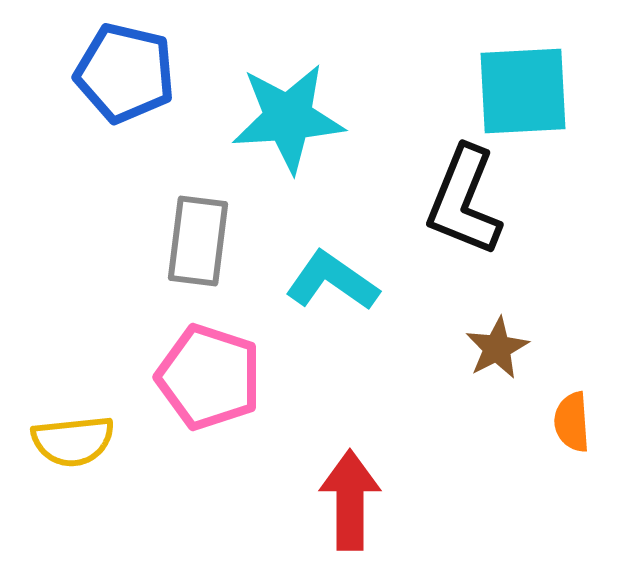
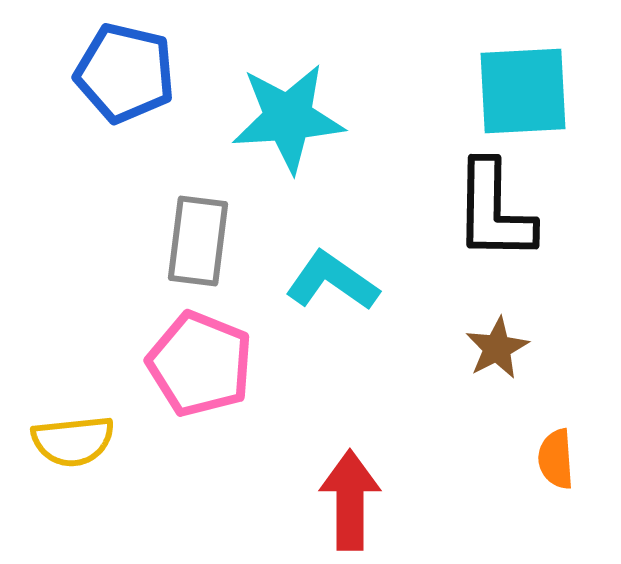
black L-shape: moved 30 px right, 10 px down; rotated 21 degrees counterclockwise
pink pentagon: moved 9 px left, 13 px up; rotated 4 degrees clockwise
orange semicircle: moved 16 px left, 37 px down
